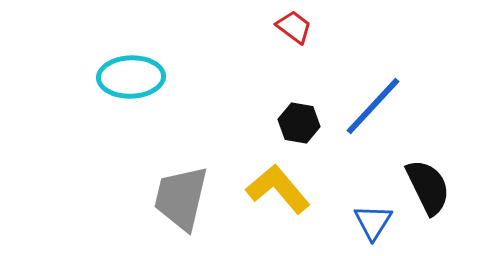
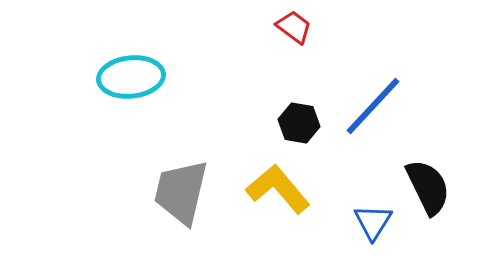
cyan ellipse: rotated 4 degrees counterclockwise
gray trapezoid: moved 6 px up
